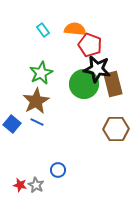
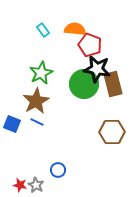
blue square: rotated 18 degrees counterclockwise
brown hexagon: moved 4 px left, 3 px down
